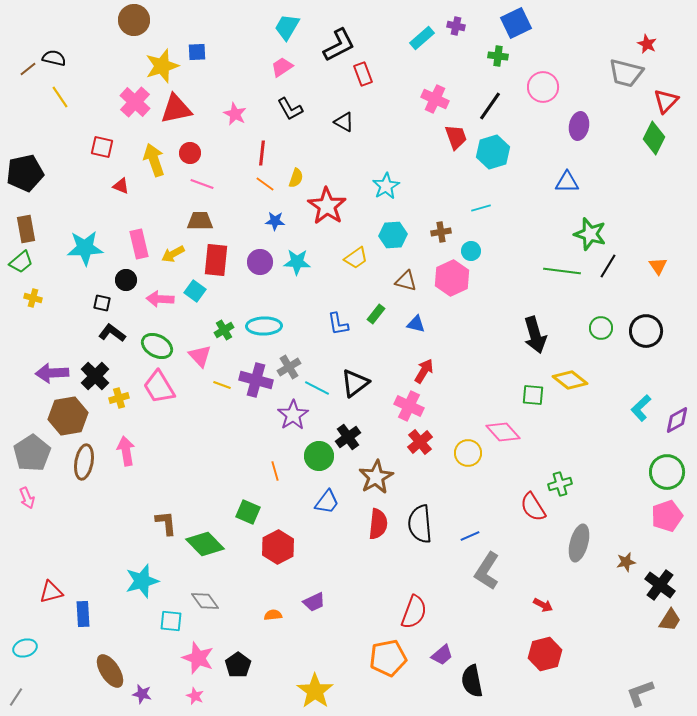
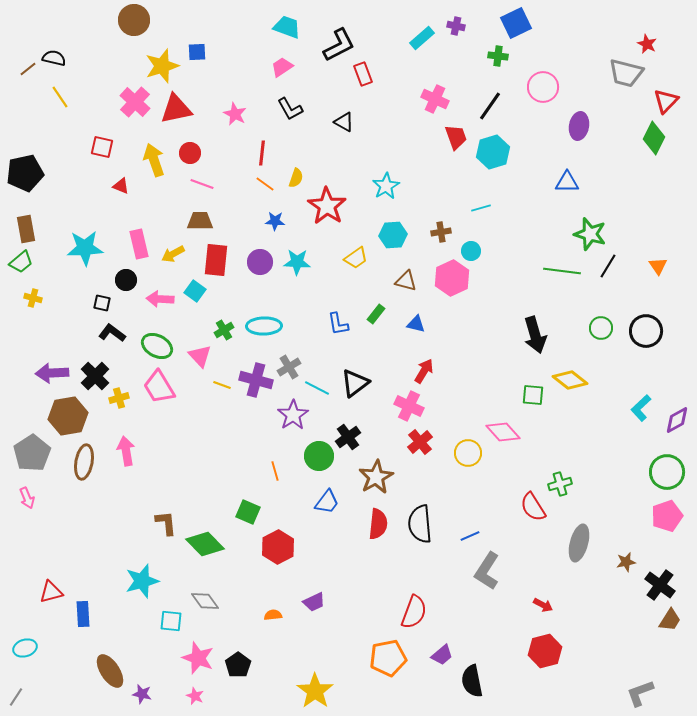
cyan trapezoid at (287, 27): rotated 80 degrees clockwise
red hexagon at (545, 654): moved 3 px up
